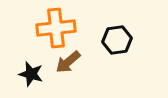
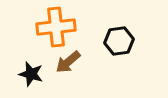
orange cross: moved 1 px up
black hexagon: moved 2 px right, 1 px down
